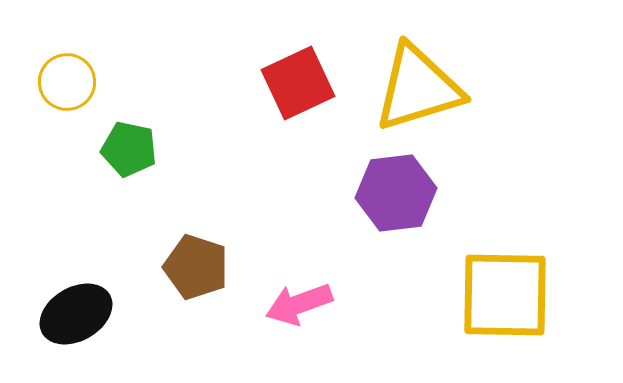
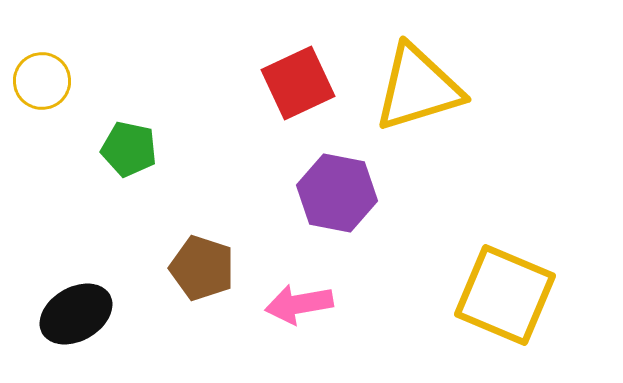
yellow circle: moved 25 px left, 1 px up
purple hexagon: moved 59 px left; rotated 18 degrees clockwise
brown pentagon: moved 6 px right, 1 px down
yellow square: rotated 22 degrees clockwise
pink arrow: rotated 10 degrees clockwise
